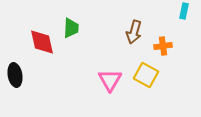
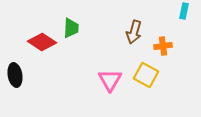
red diamond: rotated 44 degrees counterclockwise
